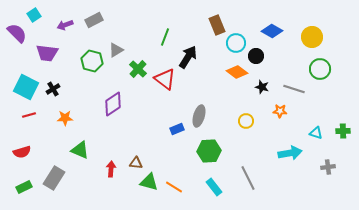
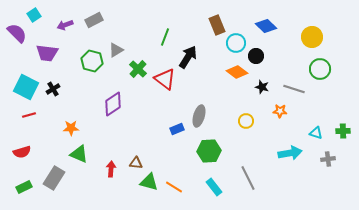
blue diamond at (272, 31): moved 6 px left, 5 px up; rotated 15 degrees clockwise
orange star at (65, 118): moved 6 px right, 10 px down
green triangle at (80, 150): moved 1 px left, 4 px down
gray cross at (328, 167): moved 8 px up
